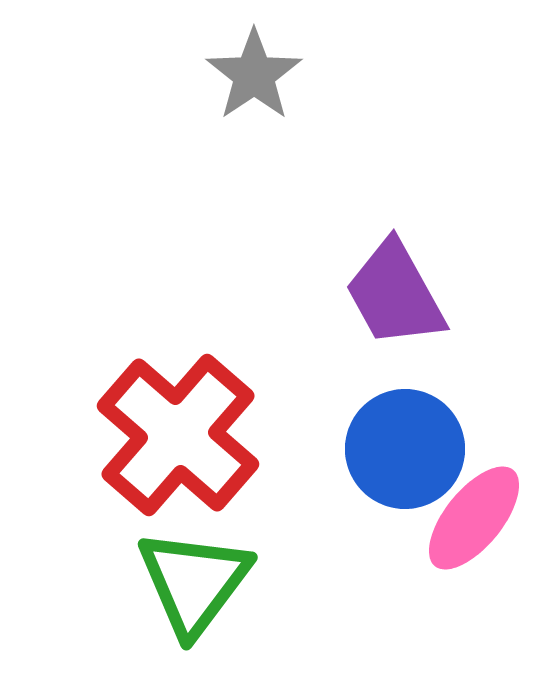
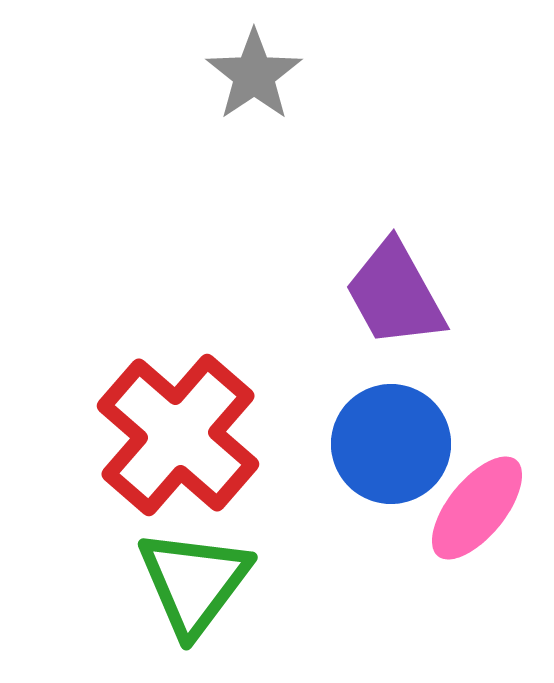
blue circle: moved 14 px left, 5 px up
pink ellipse: moved 3 px right, 10 px up
